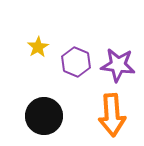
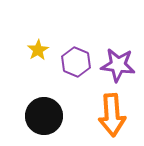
yellow star: moved 3 px down
